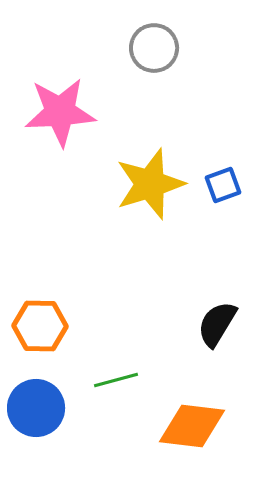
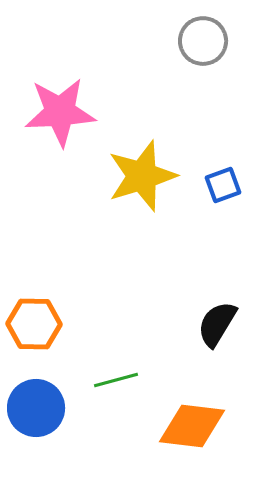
gray circle: moved 49 px right, 7 px up
yellow star: moved 8 px left, 8 px up
orange hexagon: moved 6 px left, 2 px up
